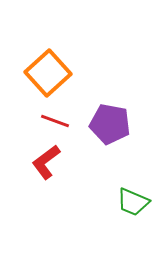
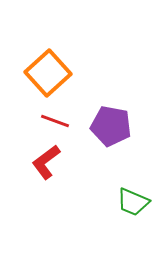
purple pentagon: moved 1 px right, 2 px down
